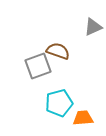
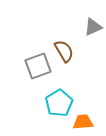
brown semicircle: moved 6 px right; rotated 40 degrees clockwise
cyan pentagon: rotated 16 degrees counterclockwise
orange trapezoid: moved 4 px down
